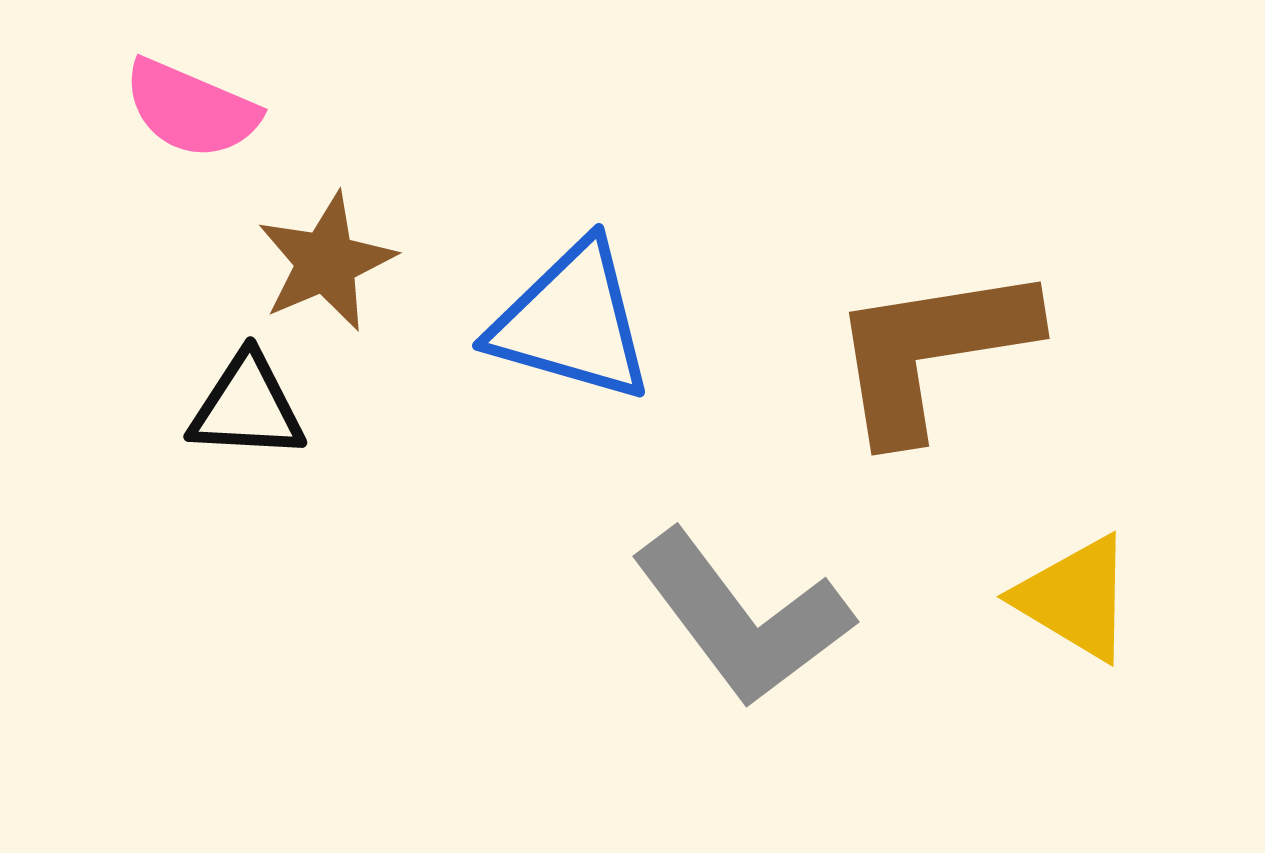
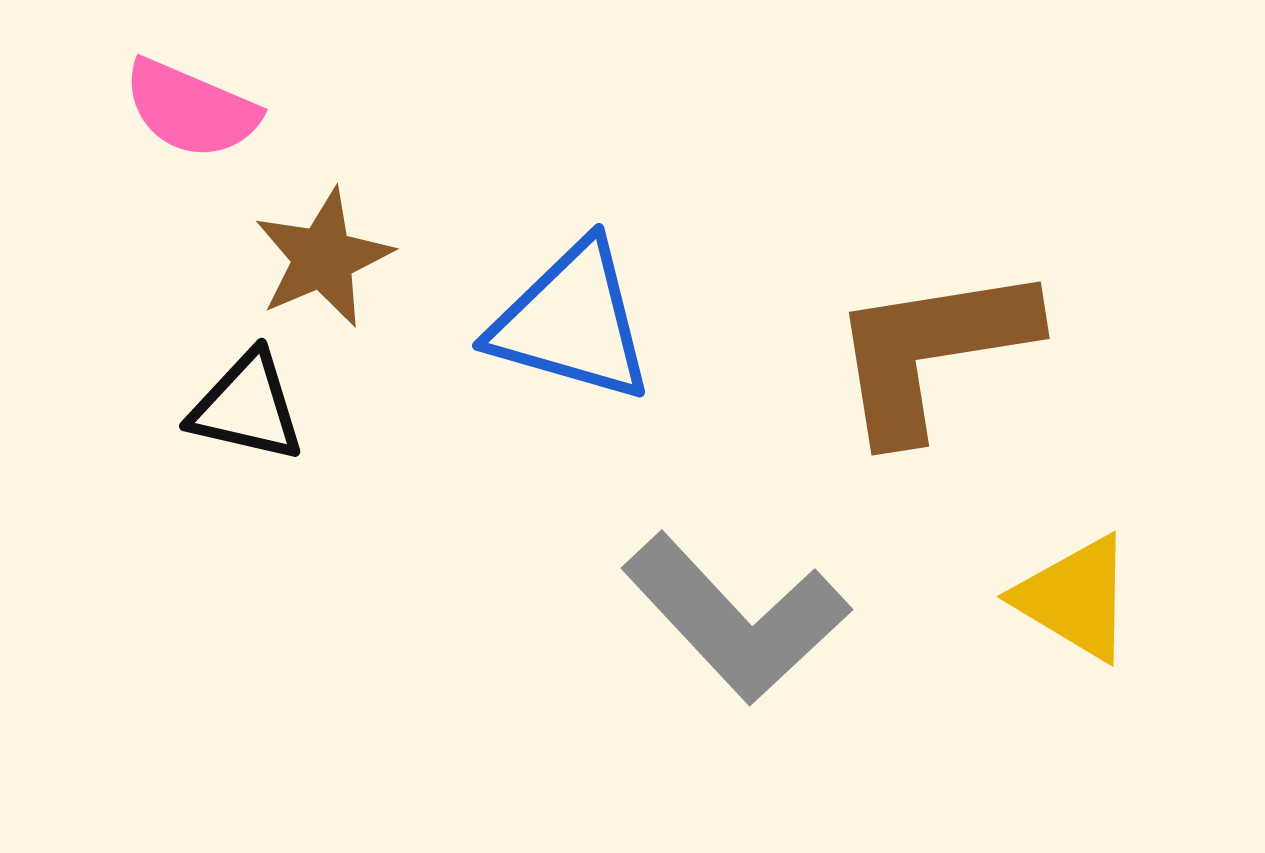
brown star: moved 3 px left, 4 px up
black triangle: rotated 10 degrees clockwise
gray L-shape: moved 6 px left; rotated 6 degrees counterclockwise
